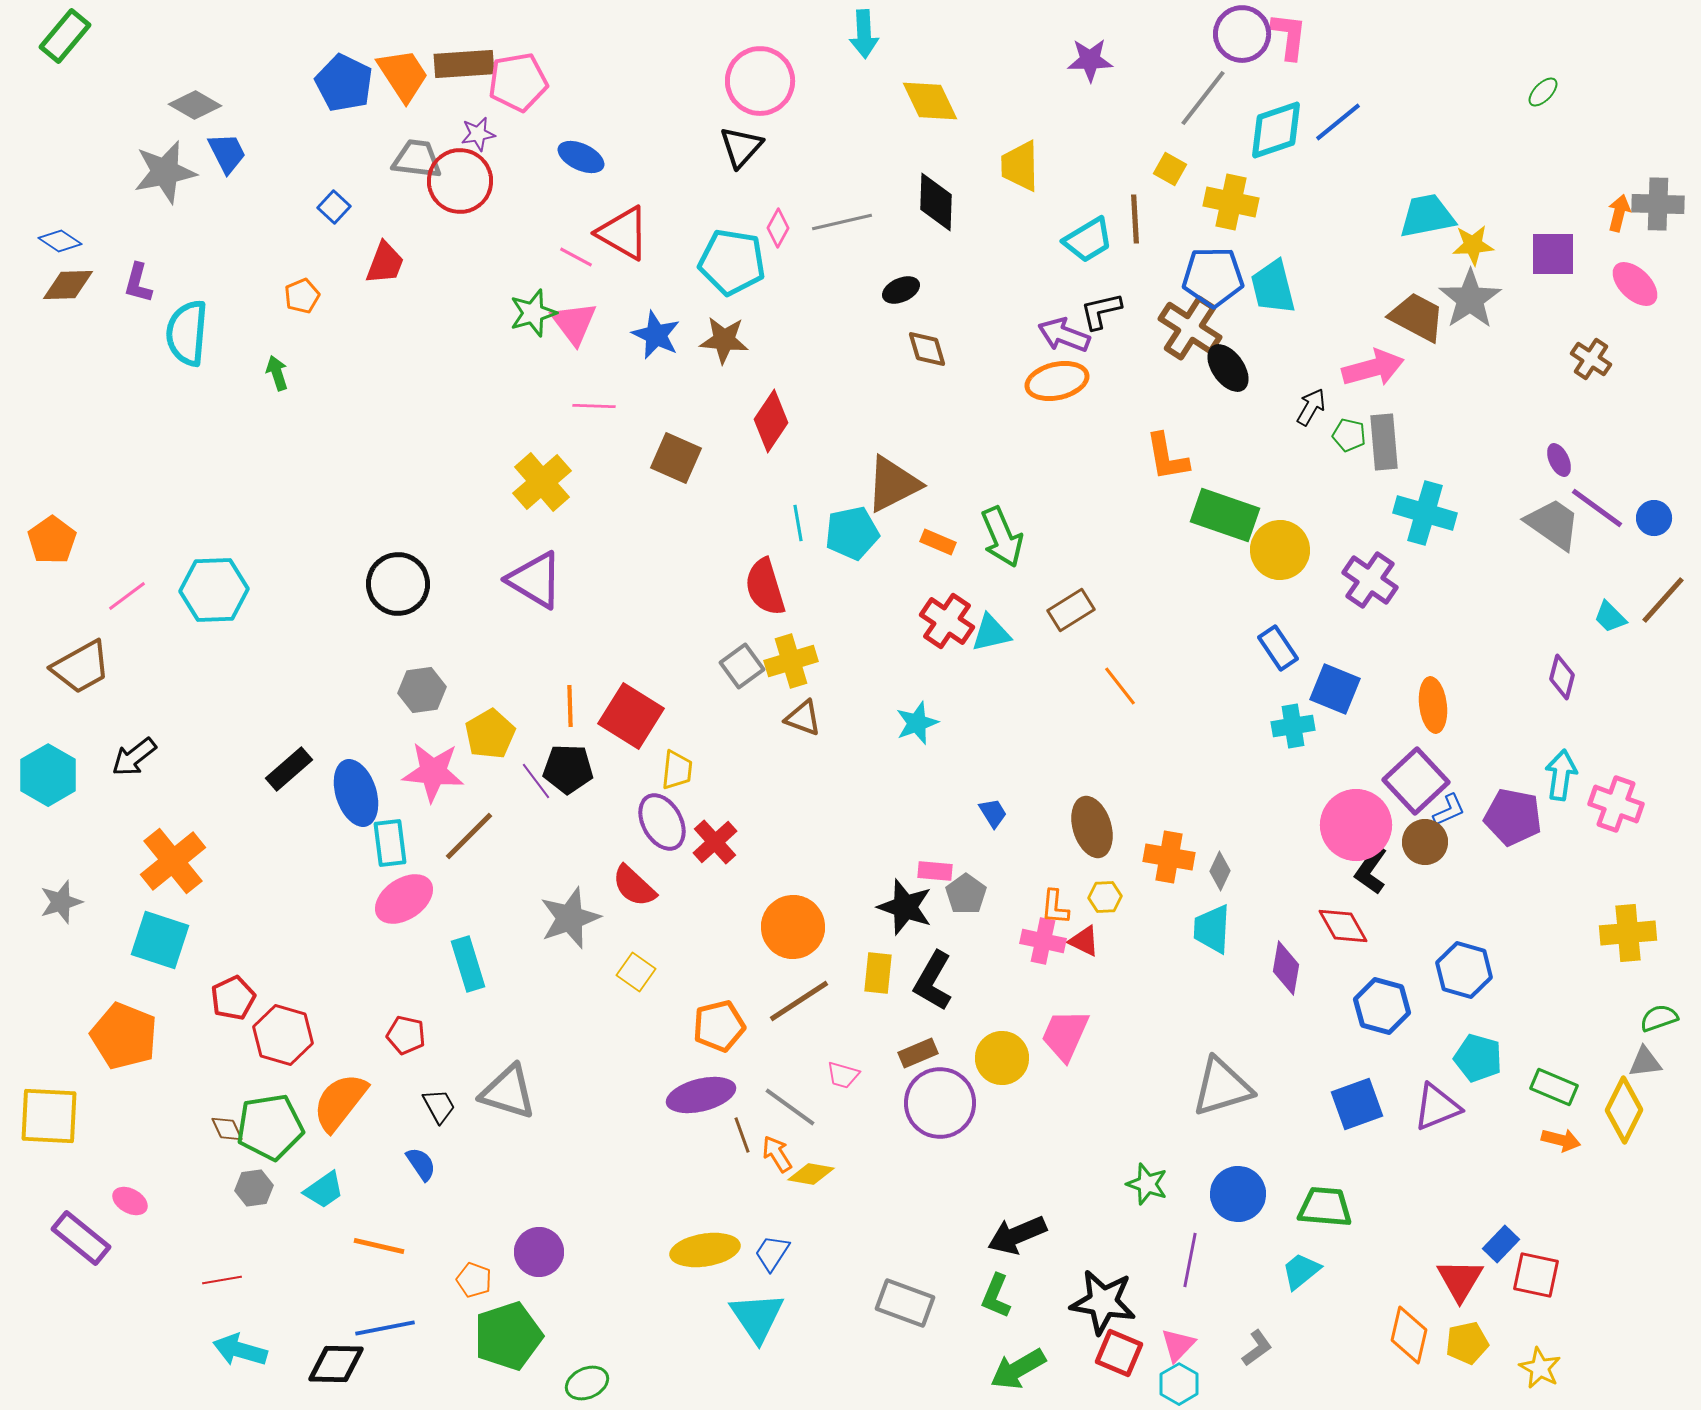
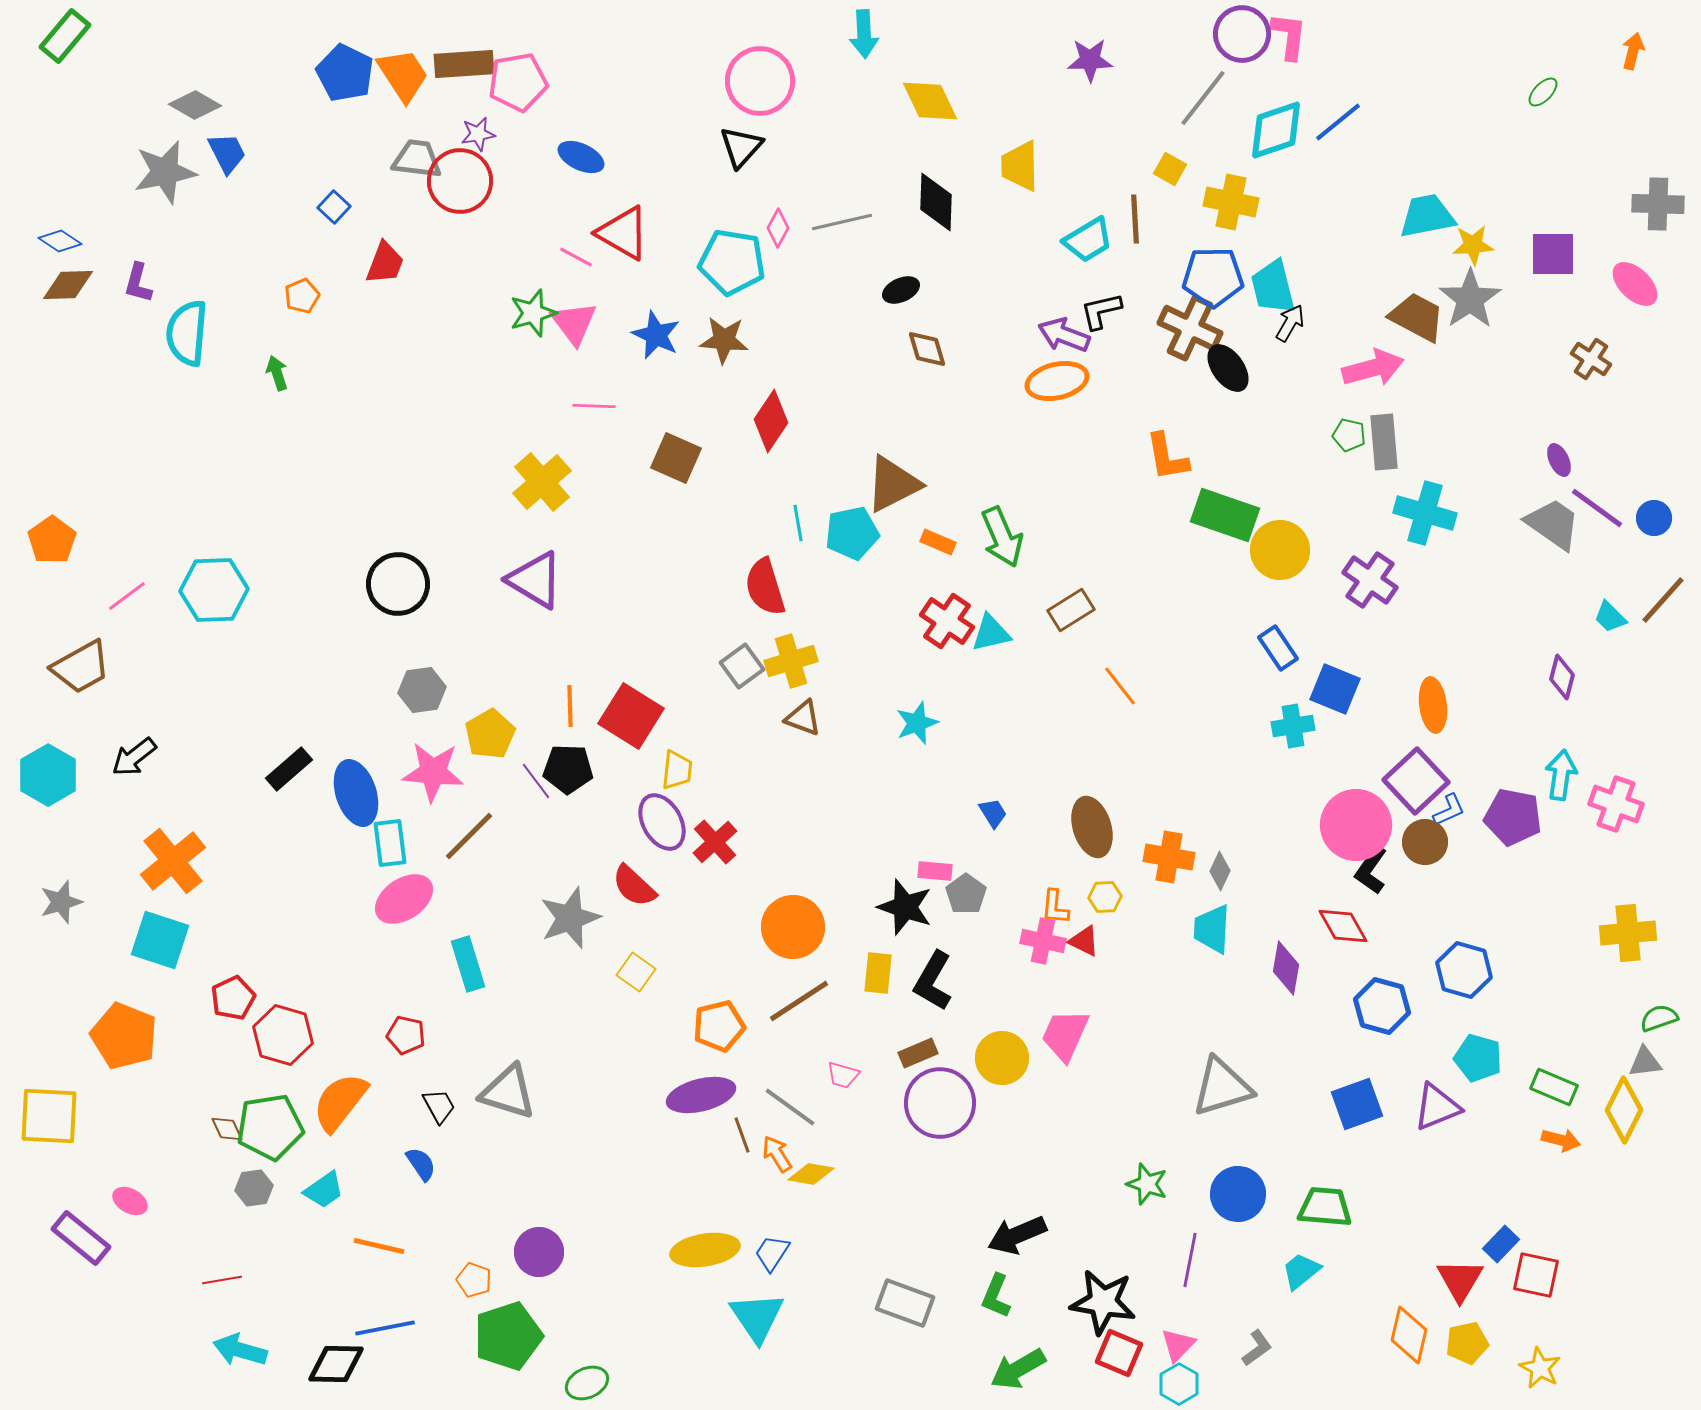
blue pentagon at (344, 83): moved 1 px right, 10 px up
orange arrow at (1619, 213): moved 14 px right, 162 px up
brown cross at (1190, 328): rotated 8 degrees counterclockwise
black arrow at (1311, 407): moved 21 px left, 84 px up
